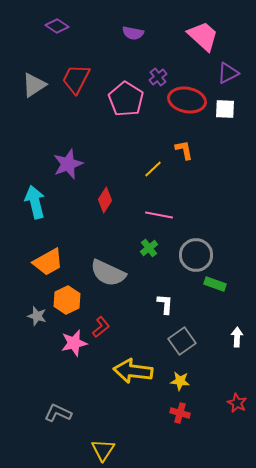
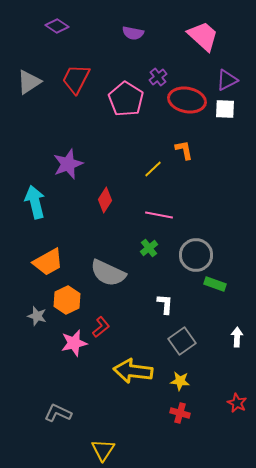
purple triangle: moved 1 px left, 7 px down
gray triangle: moved 5 px left, 3 px up
